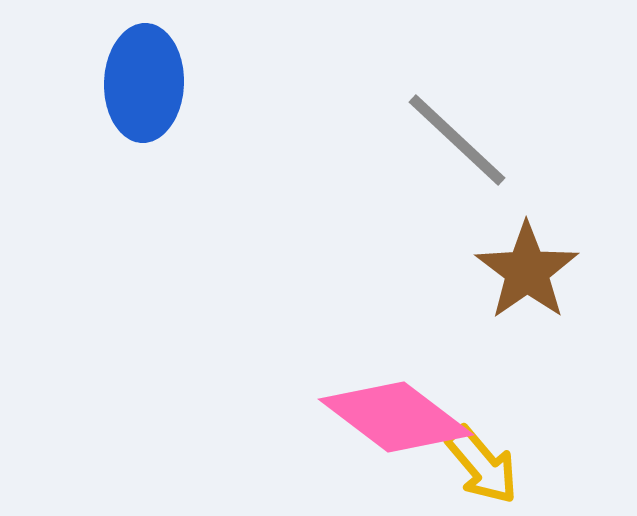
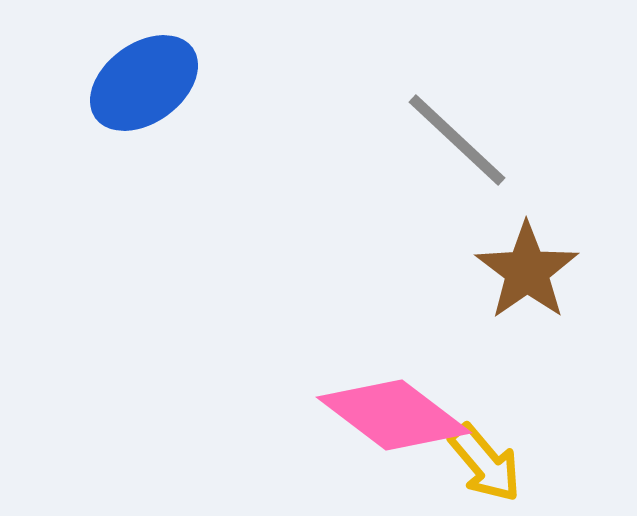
blue ellipse: rotated 52 degrees clockwise
pink diamond: moved 2 px left, 2 px up
yellow arrow: moved 3 px right, 2 px up
